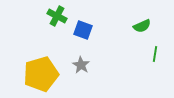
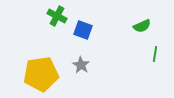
yellow pentagon: rotated 8 degrees clockwise
